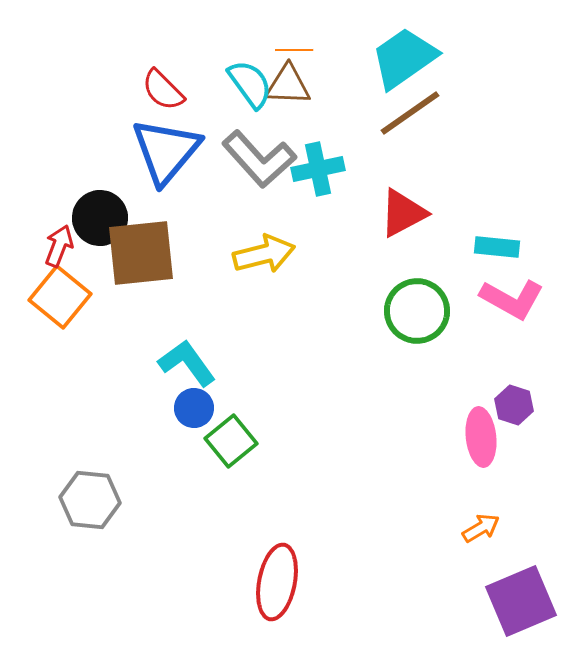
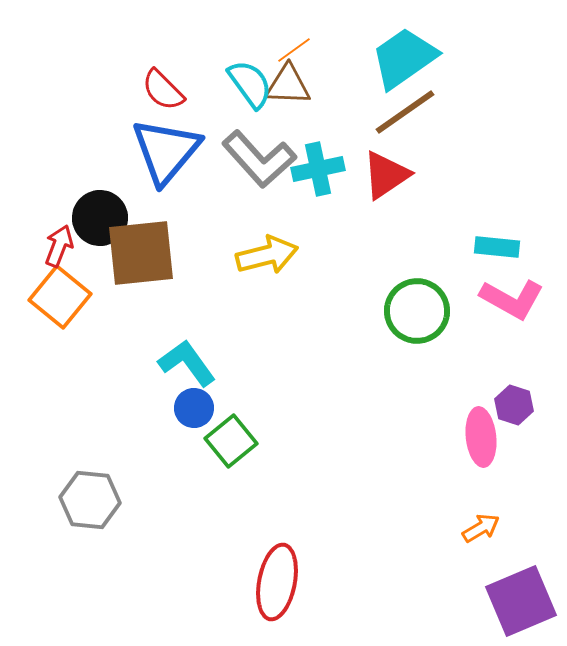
orange line: rotated 36 degrees counterclockwise
brown line: moved 5 px left, 1 px up
red triangle: moved 17 px left, 38 px up; rotated 6 degrees counterclockwise
yellow arrow: moved 3 px right, 1 px down
